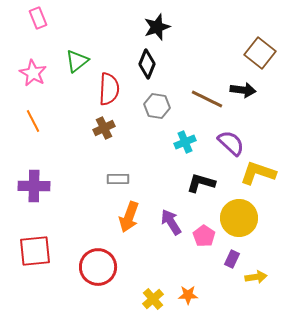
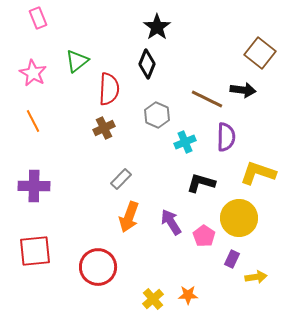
black star: rotated 16 degrees counterclockwise
gray hexagon: moved 9 px down; rotated 15 degrees clockwise
purple semicircle: moved 5 px left, 6 px up; rotated 48 degrees clockwise
gray rectangle: moved 3 px right; rotated 45 degrees counterclockwise
